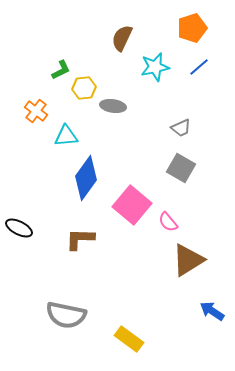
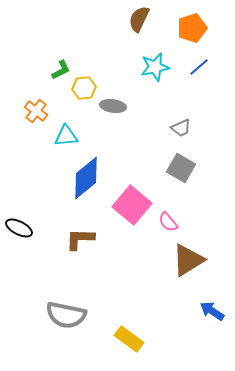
brown semicircle: moved 17 px right, 19 px up
blue diamond: rotated 15 degrees clockwise
